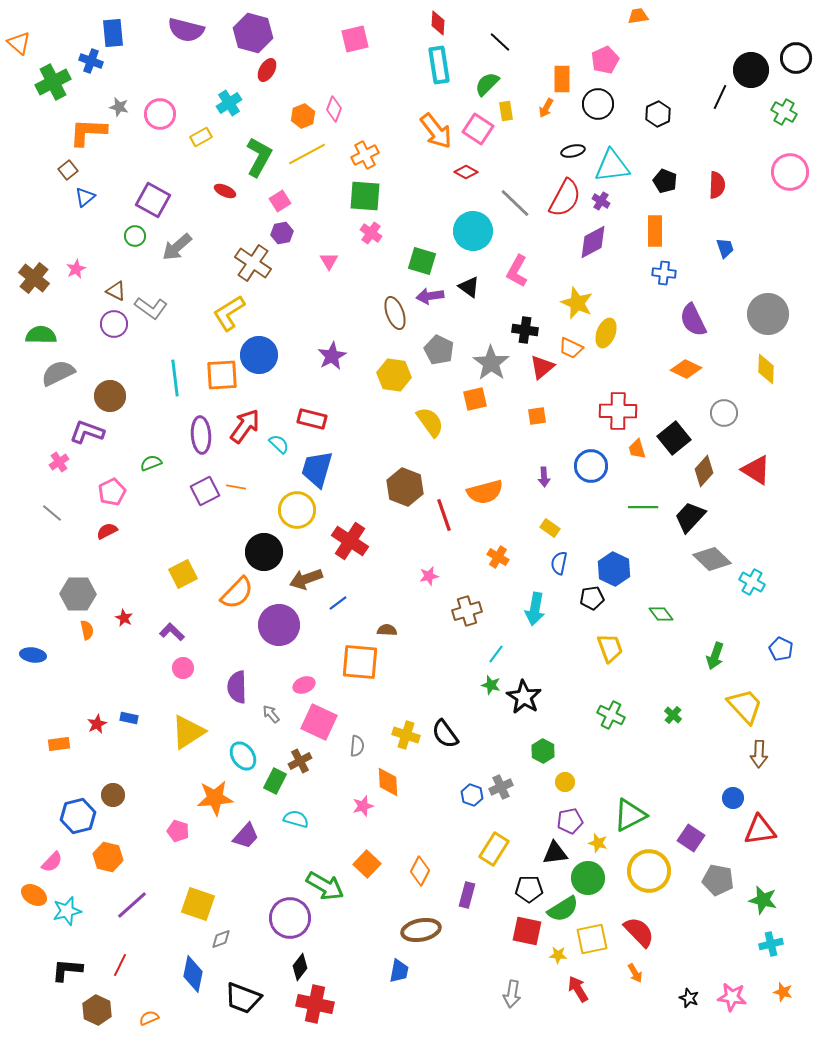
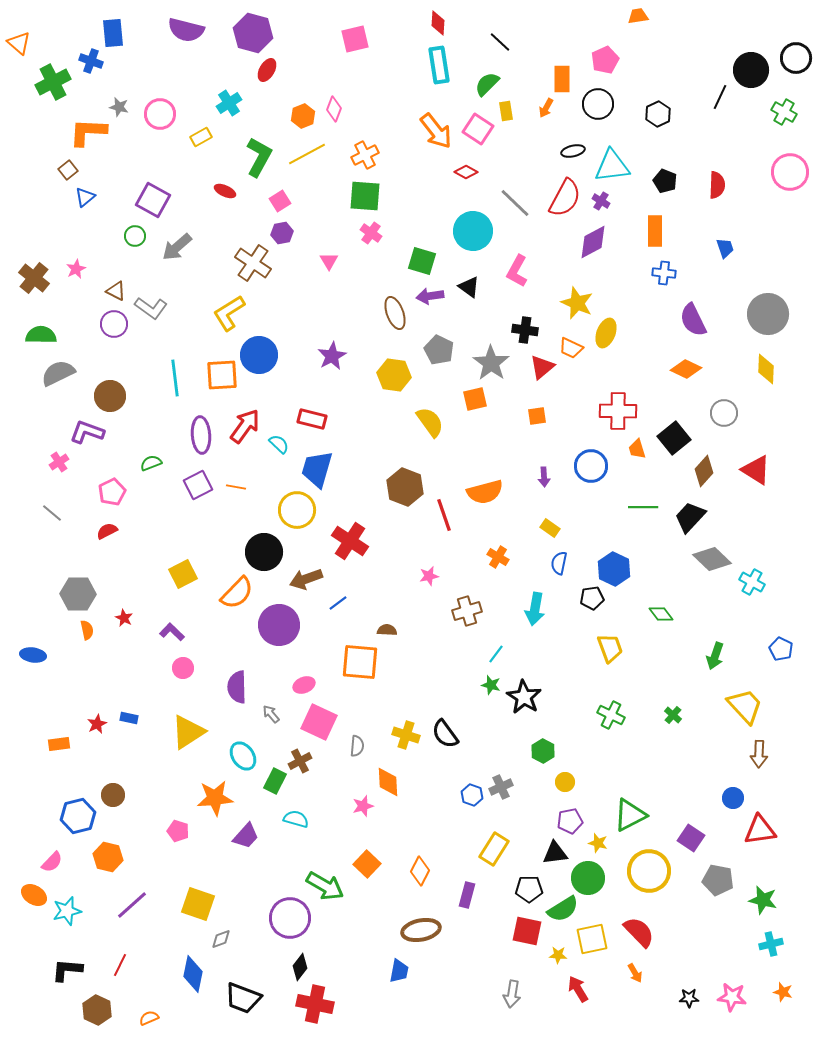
purple square at (205, 491): moved 7 px left, 6 px up
black star at (689, 998): rotated 24 degrees counterclockwise
